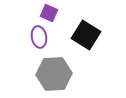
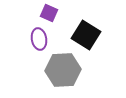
purple ellipse: moved 2 px down
gray hexagon: moved 9 px right, 4 px up
